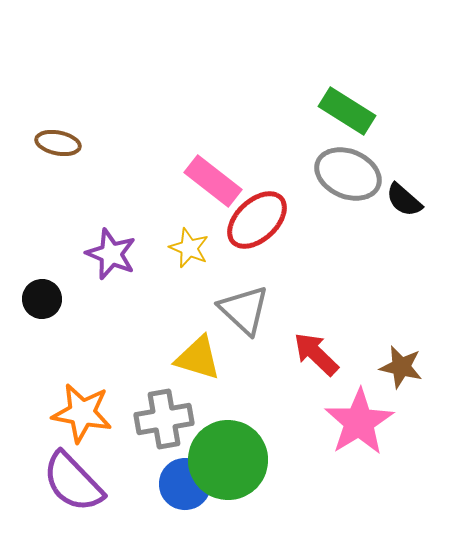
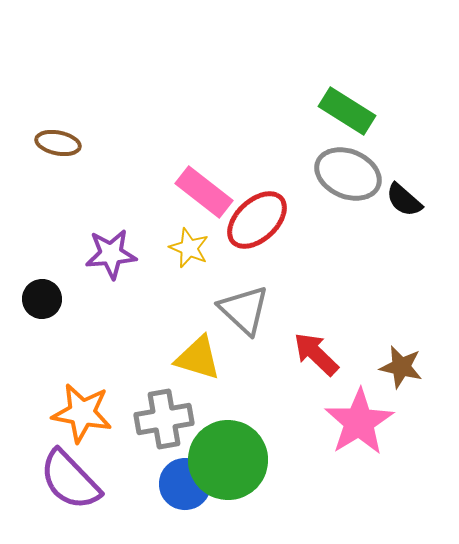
pink rectangle: moved 9 px left, 11 px down
purple star: rotated 27 degrees counterclockwise
purple semicircle: moved 3 px left, 2 px up
